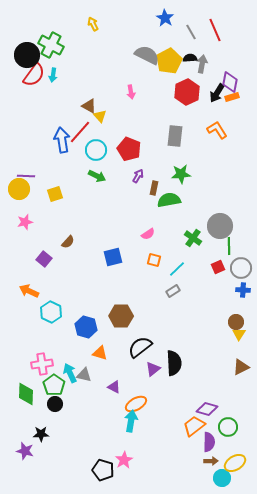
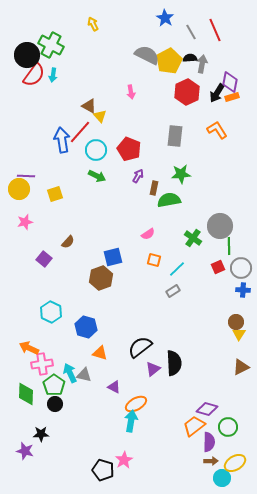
orange arrow at (29, 291): moved 57 px down
brown hexagon at (121, 316): moved 20 px left, 38 px up; rotated 20 degrees counterclockwise
